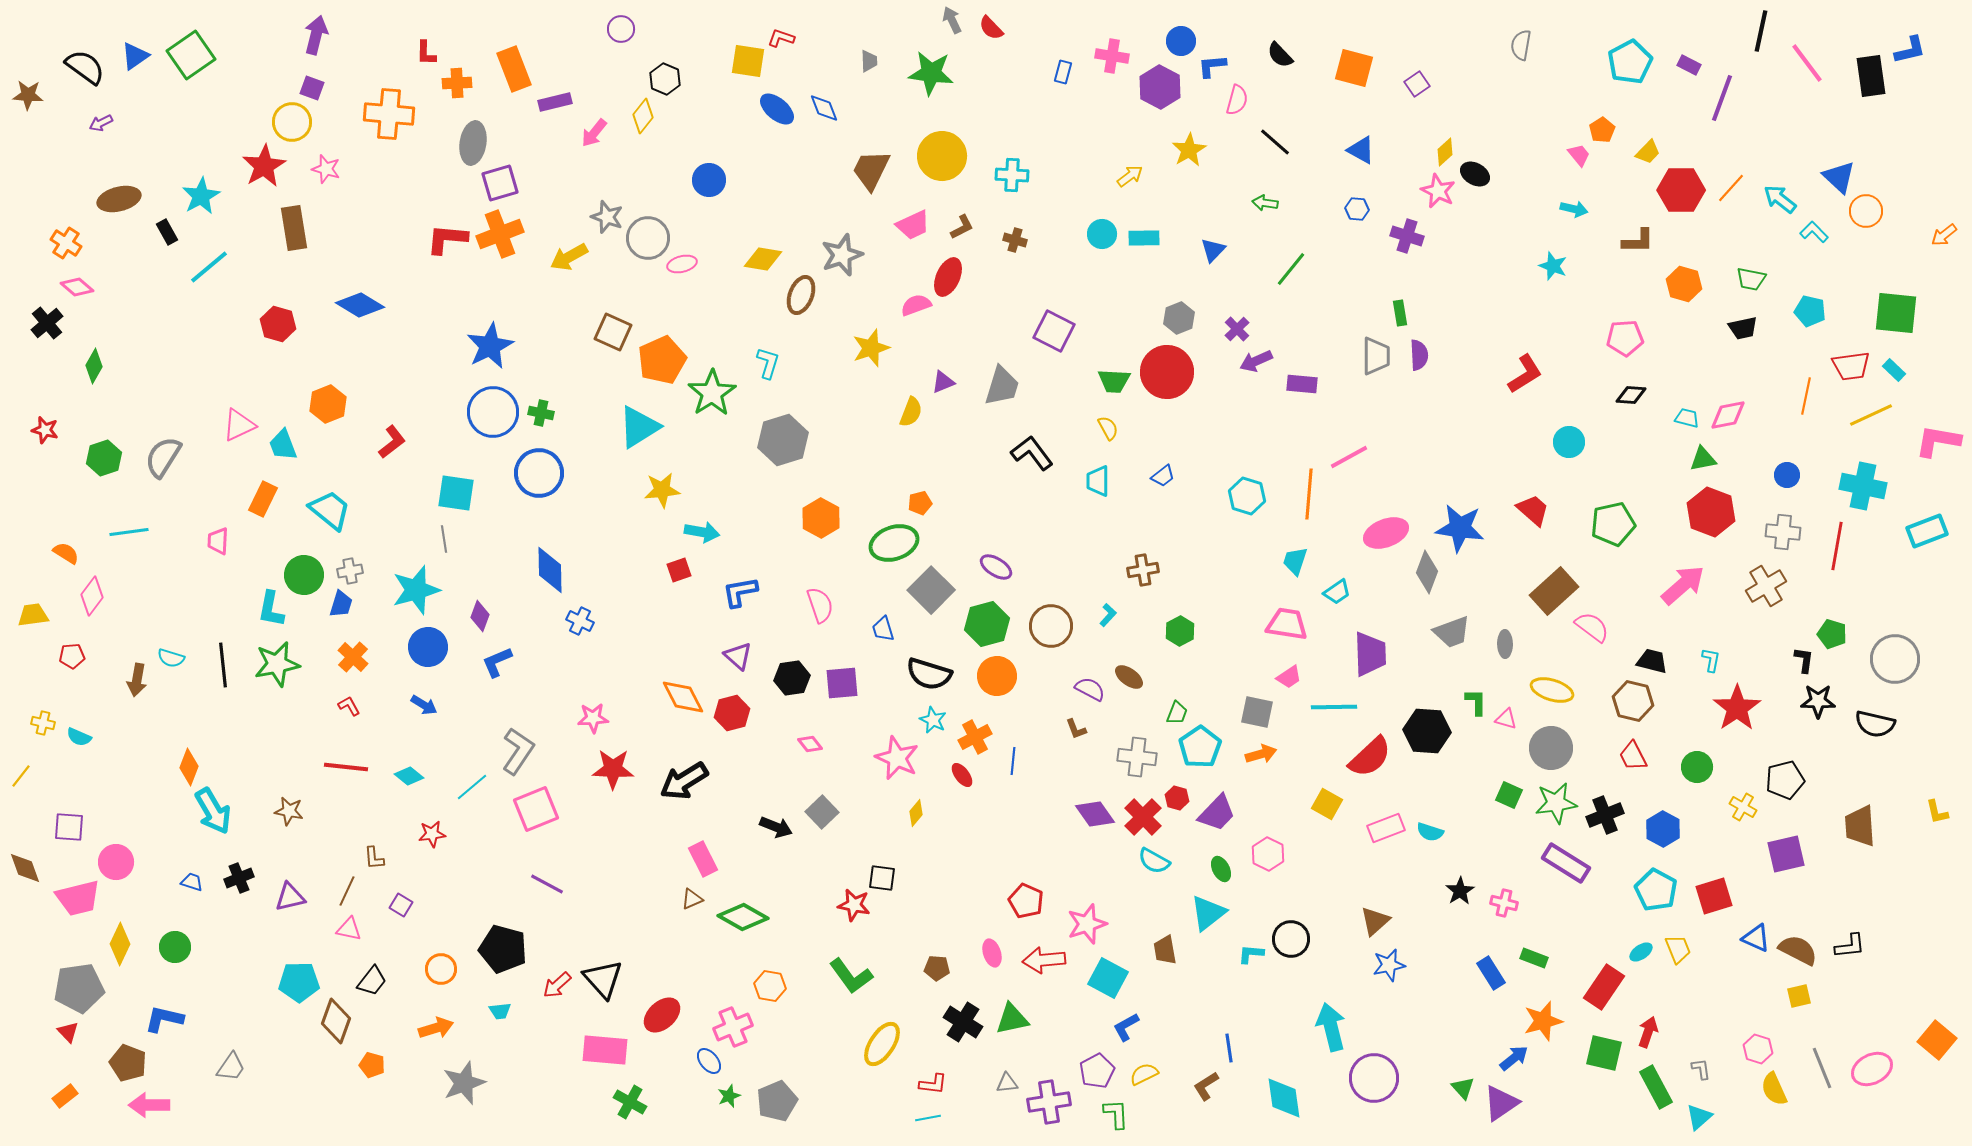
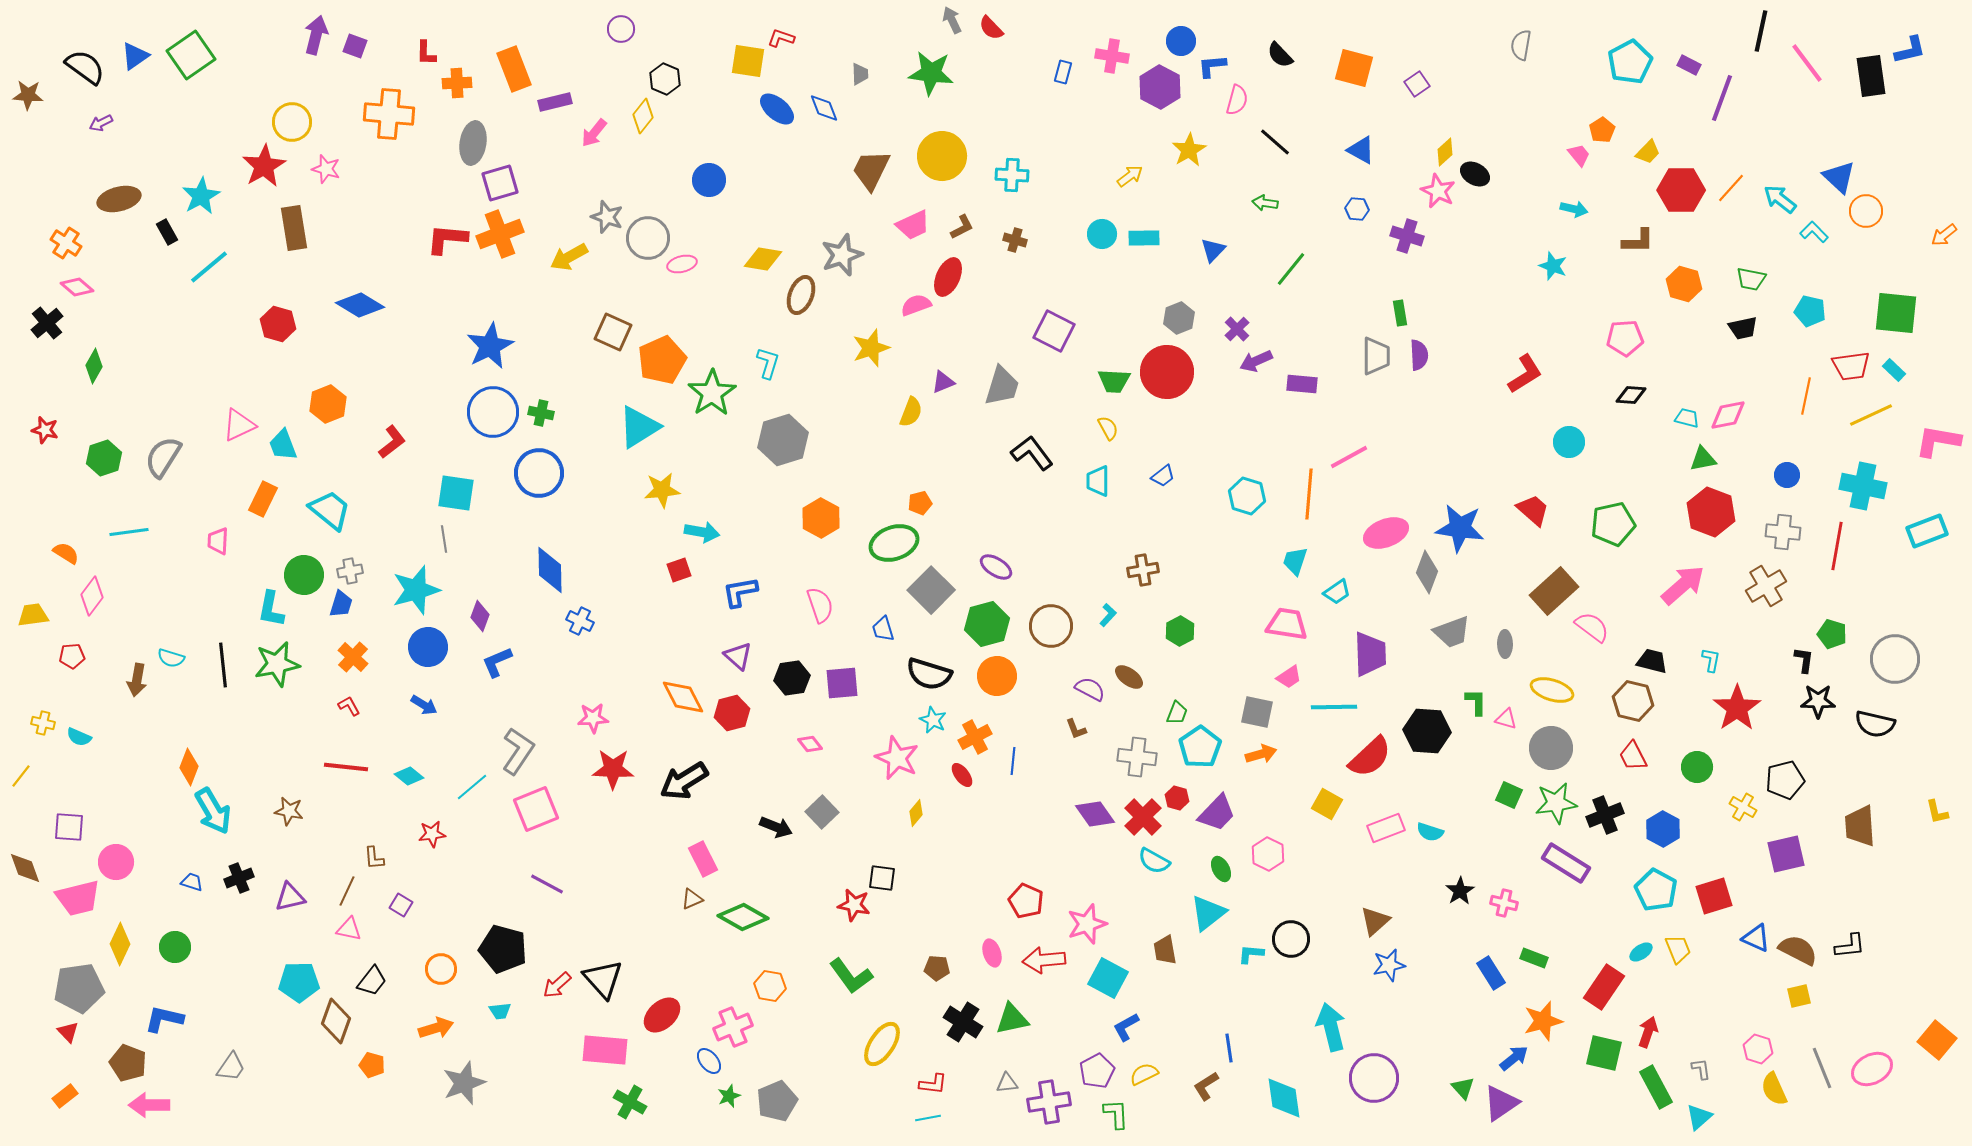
gray trapezoid at (869, 61): moved 9 px left, 13 px down
purple square at (312, 88): moved 43 px right, 42 px up
